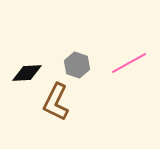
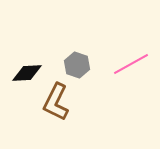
pink line: moved 2 px right, 1 px down
